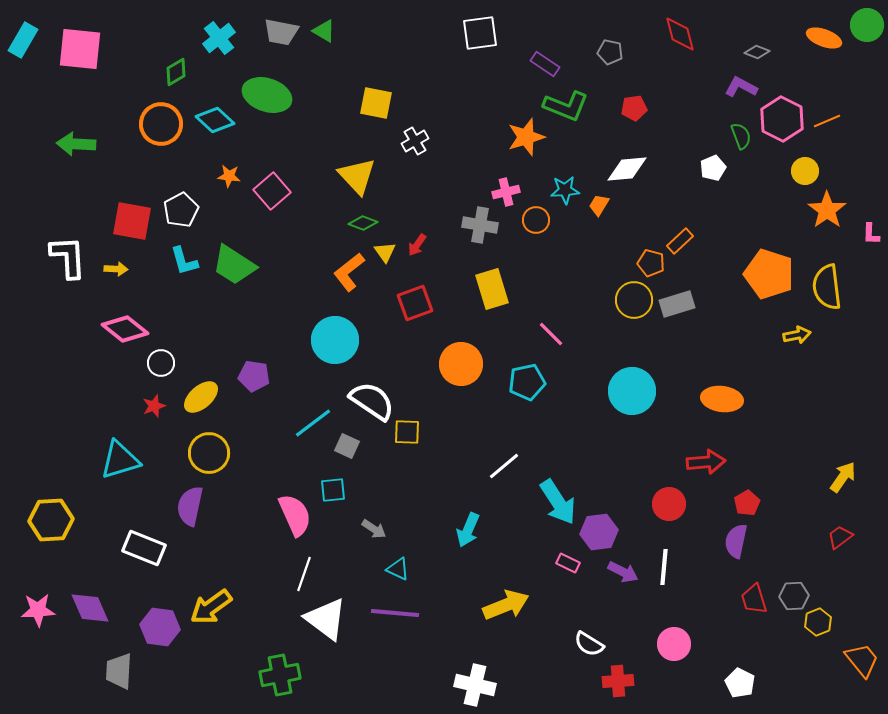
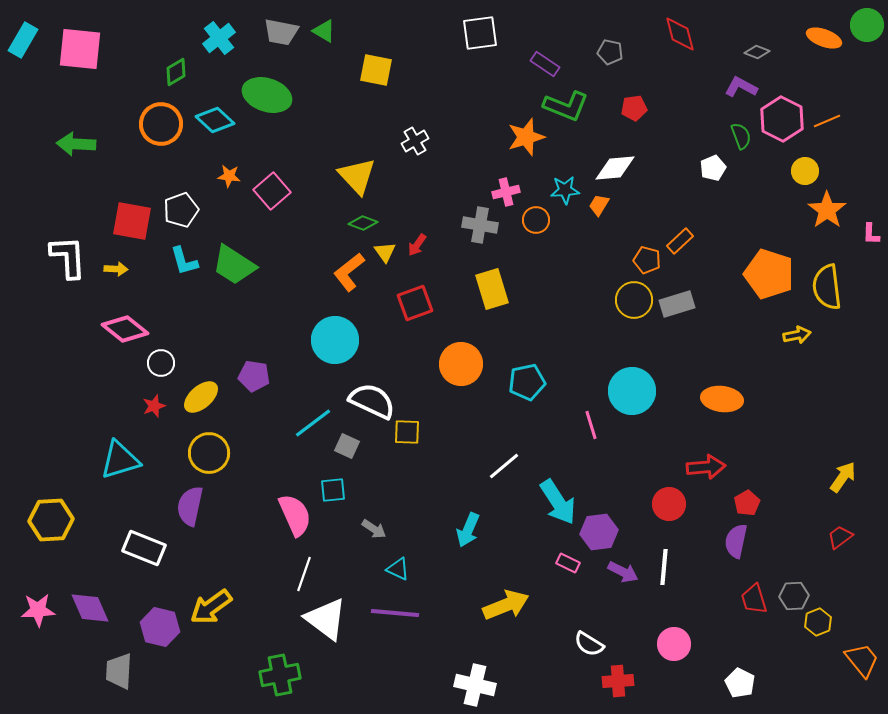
yellow square at (376, 103): moved 33 px up
white diamond at (627, 169): moved 12 px left, 1 px up
white pentagon at (181, 210): rotated 8 degrees clockwise
orange pentagon at (651, 263): moved 4 px left, 3 px up
pink line at (551, 334): moved 40 px right, 91 px down; rotated 28 degrees clockwise
white semicircle at (372, 401): rotated 9 degrees counterclockwise
red arrow at (706, 462): moved 5 px down
purple hexagon at (160, 627): rotated 6 degrees clockwise
